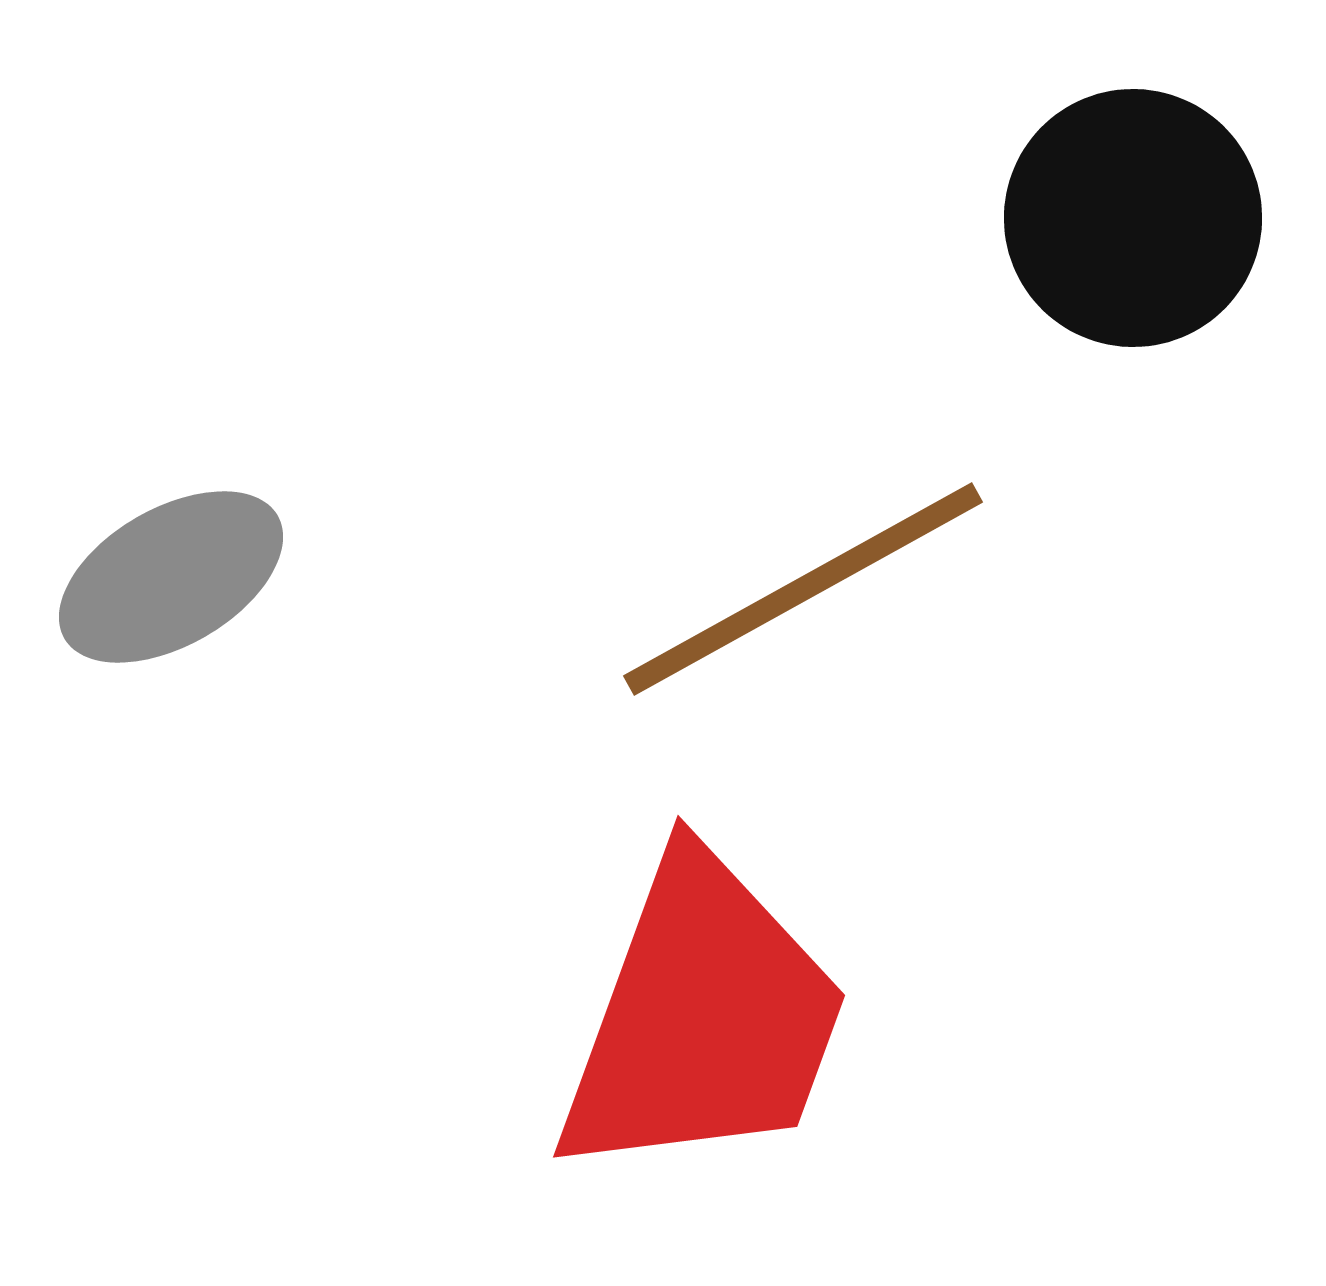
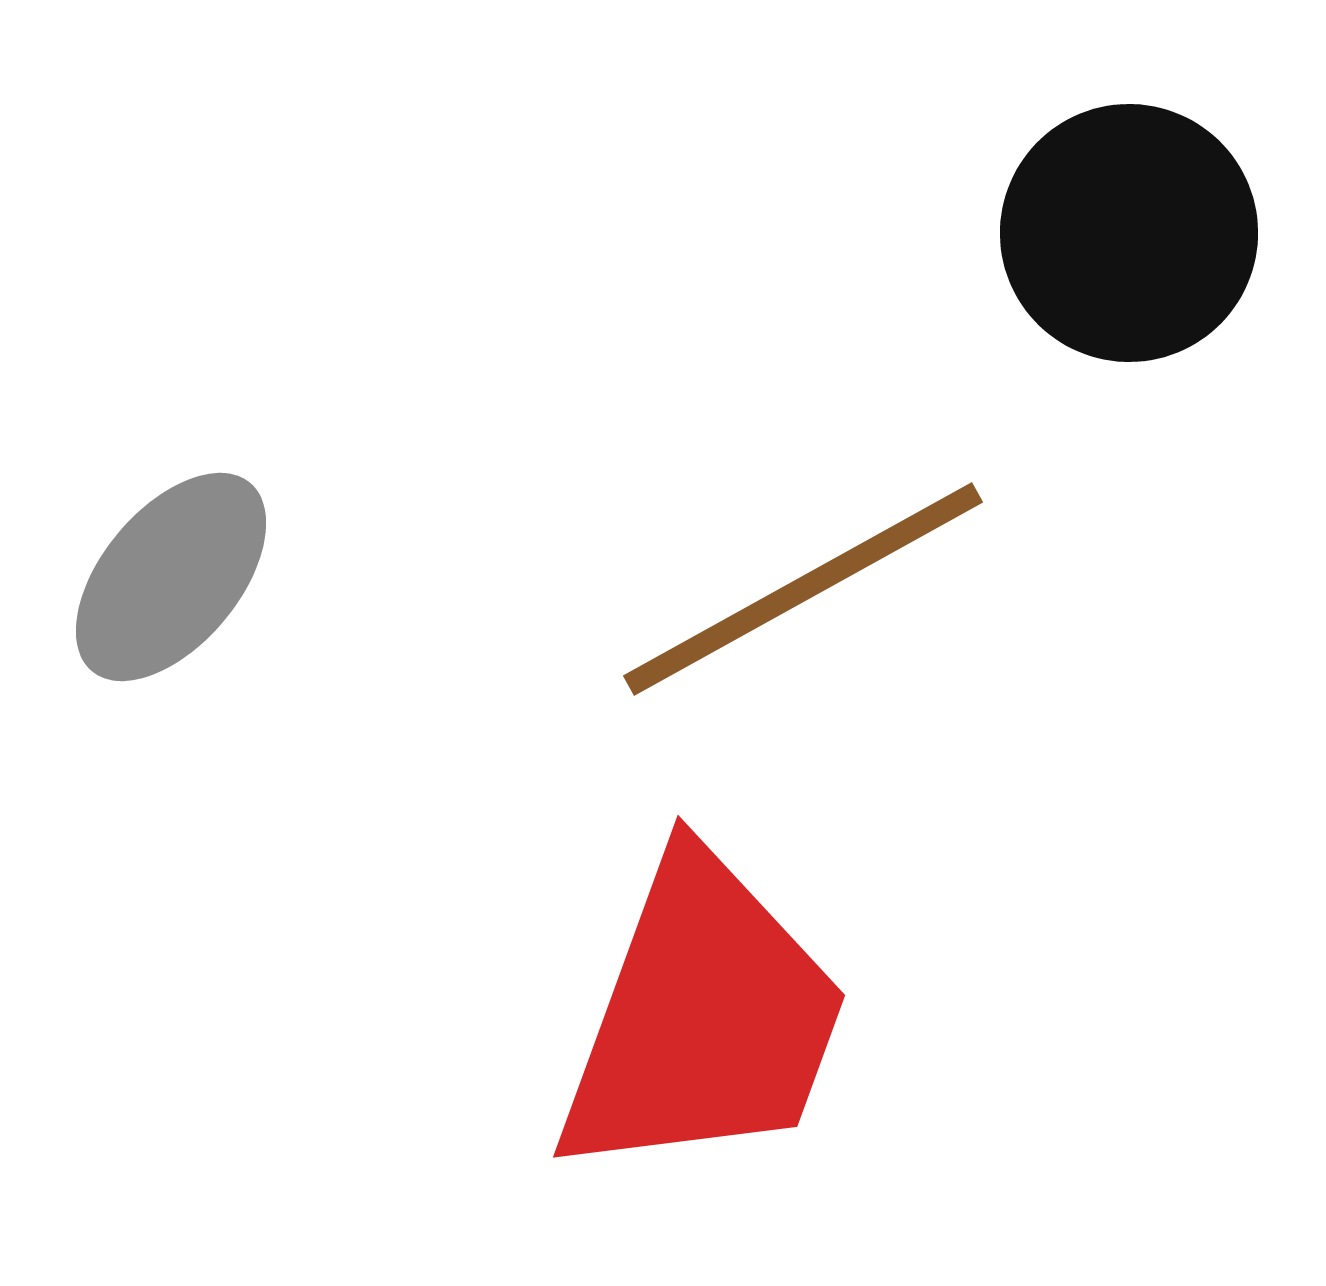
black circle: moved 4 px left, 15 px down
gray ellipse: rotated 20 degrees counterclockwise
